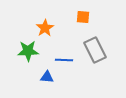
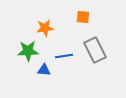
orange star: rotated 24 degrees clockwise
blue line: moved 4 px up; rotated 12 degrees counterclockwise
blue triangle: moved 3 px left, 7 px up
